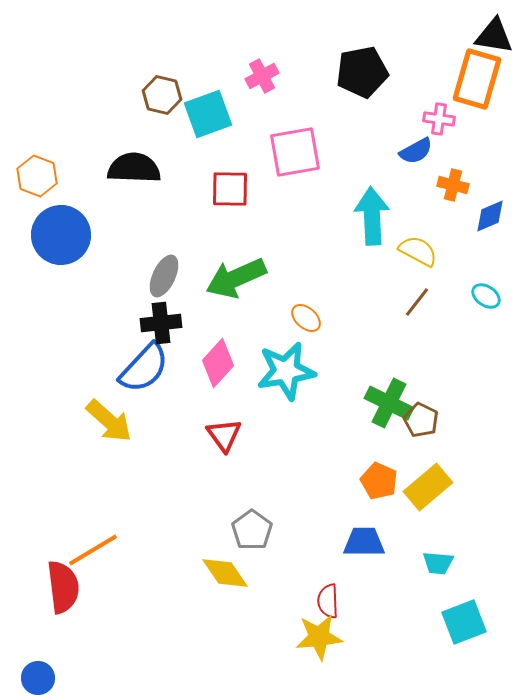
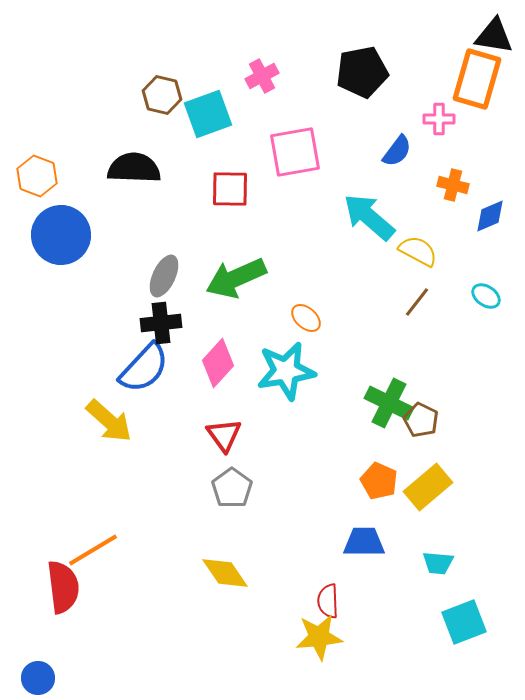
pink cross at (439, 119): rotated 8 degrees counterclockwise
blue semicircle at (416, 151): moved 19 px left; rotated 24 degrees counterclockwise
cyan arrow at (372, 216): moved 3 px left, 1 px down; rotated 46 degrees counterclockwise
gray pentagon at (252, 530): moved 20 px left, 42 px up
